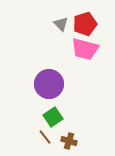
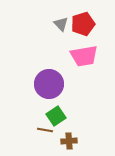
red pentagon: moved 2 px left
pink trapezoid: moved 1 px left, 7 px down; rotated 24 degrees counterclockwise
green square: moved 3 px right, 1 px up
brown line: moved 7 px up; rotated 42 degrees counterclockwise
brown cross: rotated 21 degrees counterclockwise
